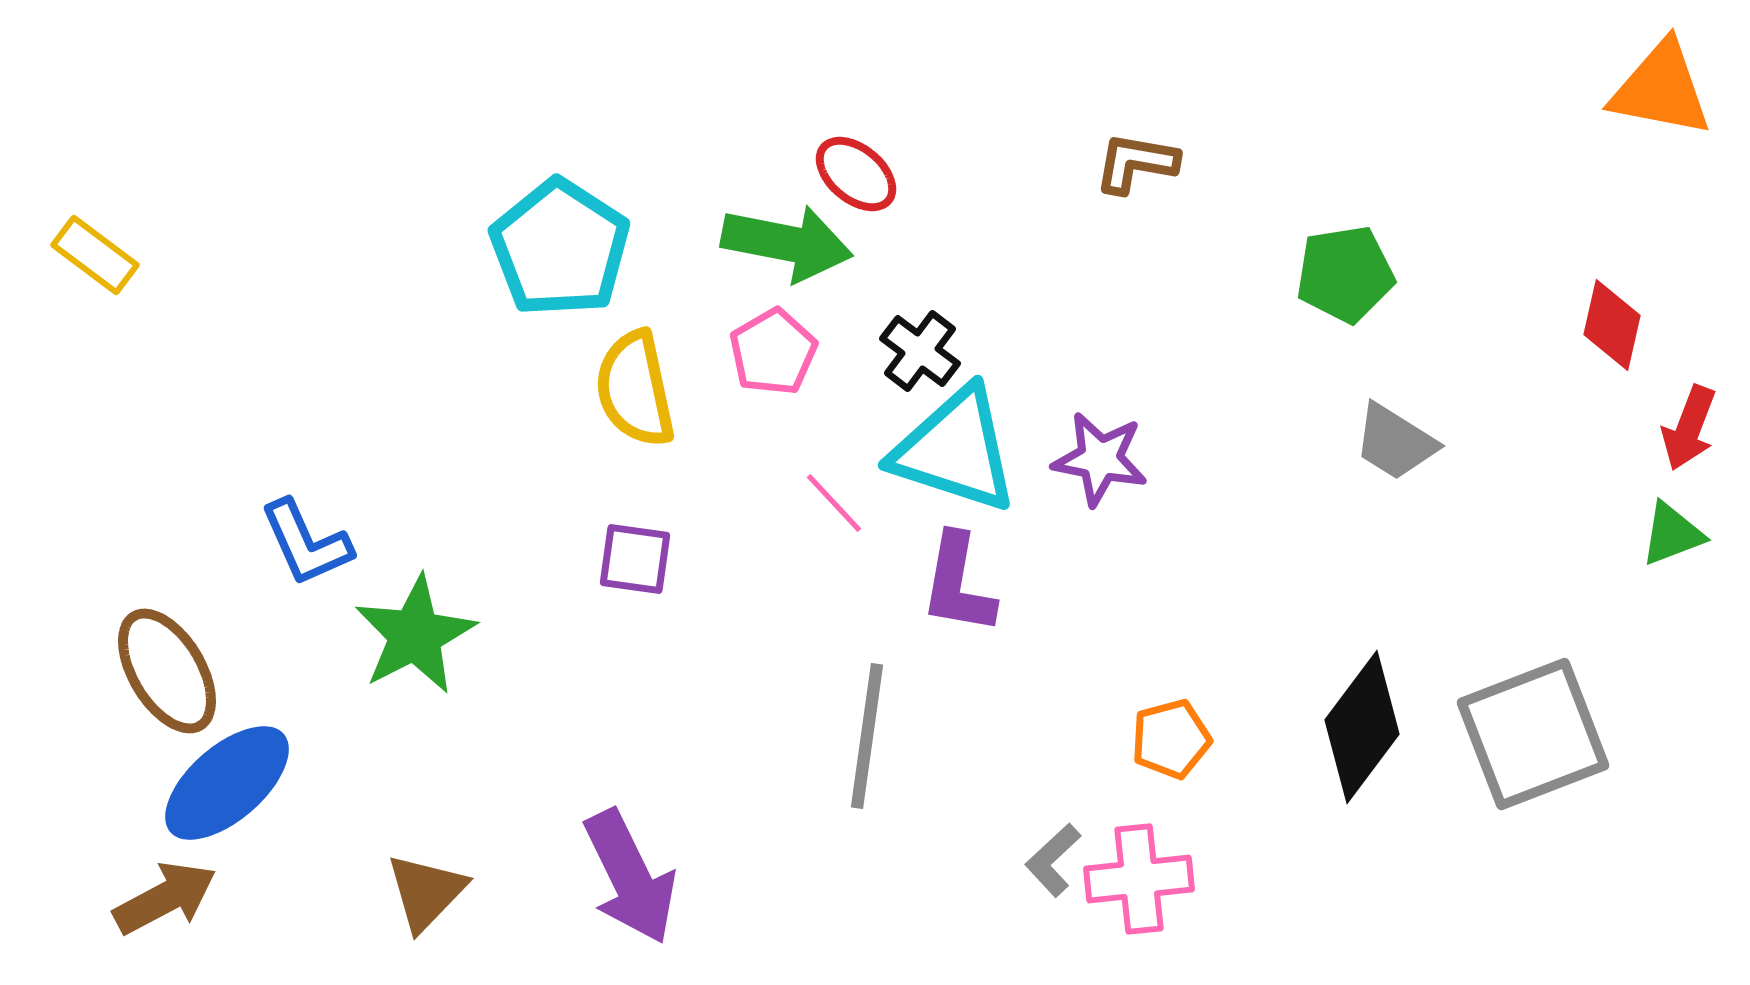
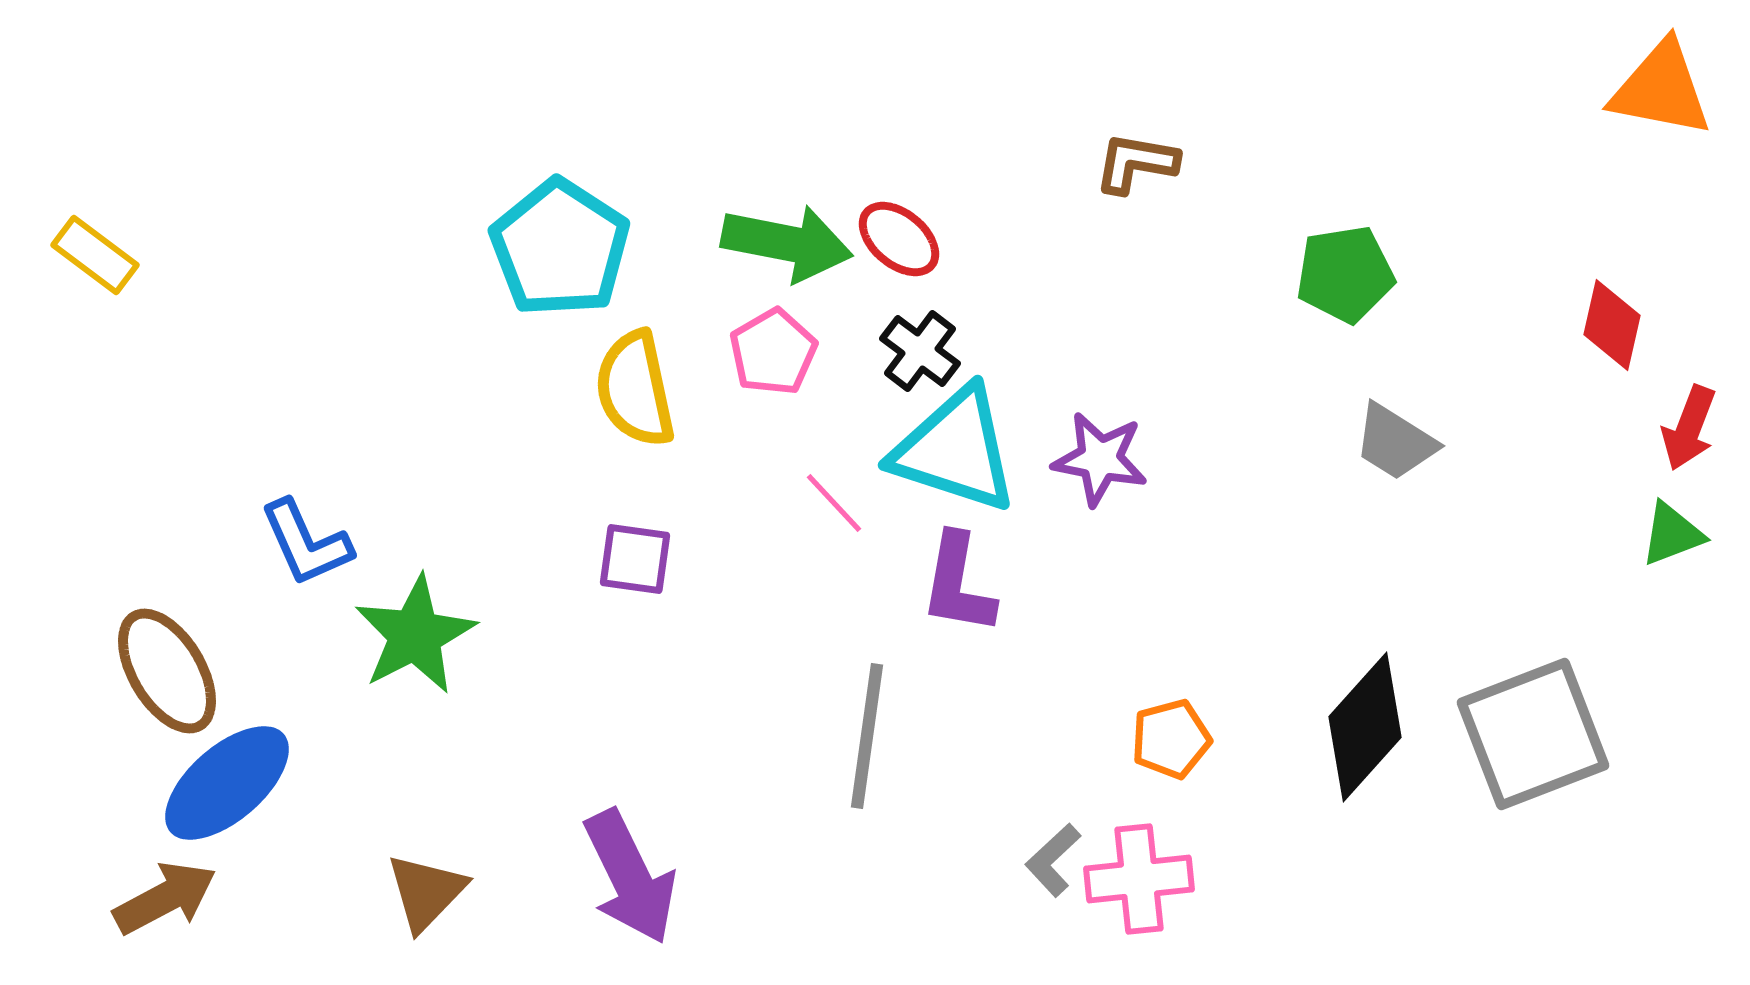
red ellipse: moved 43 px right, 65 px down
black diamond: moved 3 px right; rotated 5 degrees clockwise
